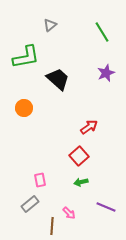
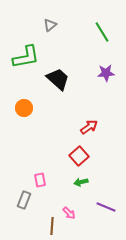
purple star: rotated 18 degrees clockwise
gray rectangle: moved 6 px left, 4 px up; rotated 30 degrees counterclockwise
